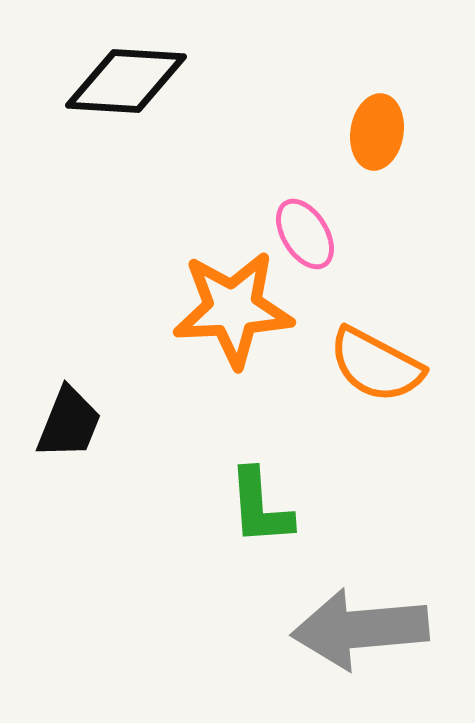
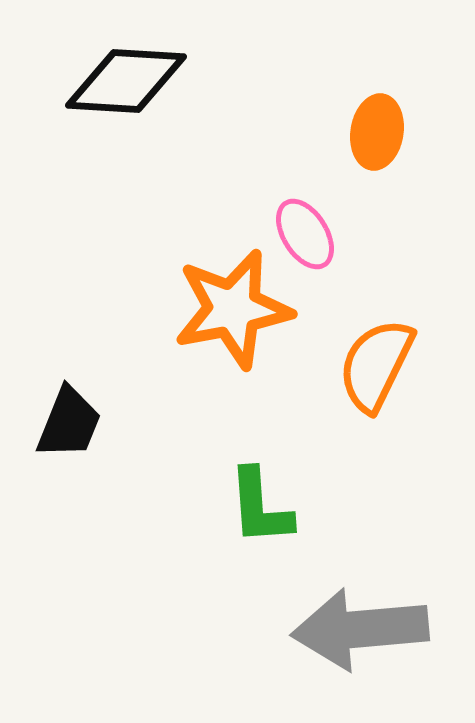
orange star: rotated 8 degrees counterclockwise
orange semicircle: rotated 88 degrees clockwise
